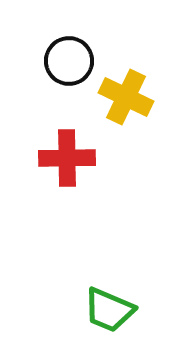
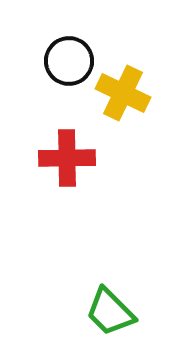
yellow cross: moved 3 px left, 4 px up
green trapezoid: moved 1 px right, 2 px down; rotated 22 degrees clockwise
